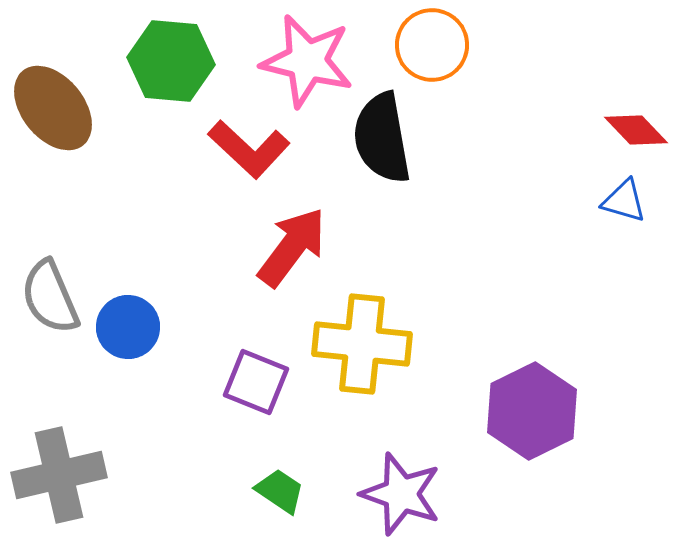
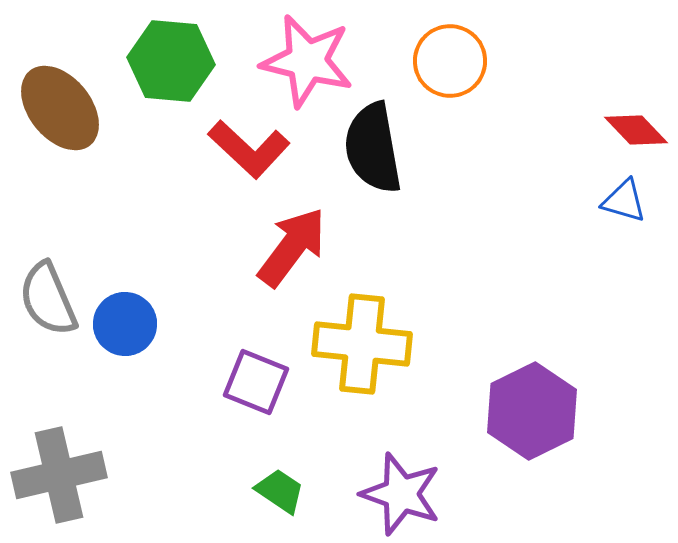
orange circle: moved 18 px right, 16 px down
brown ellipse: moved 7 px right
black semicircle: moved 9 px left, 10 px down
gray semicircle: moved 2 px left, 2 px down
blue circle: moved 3 px left, 3 px up
